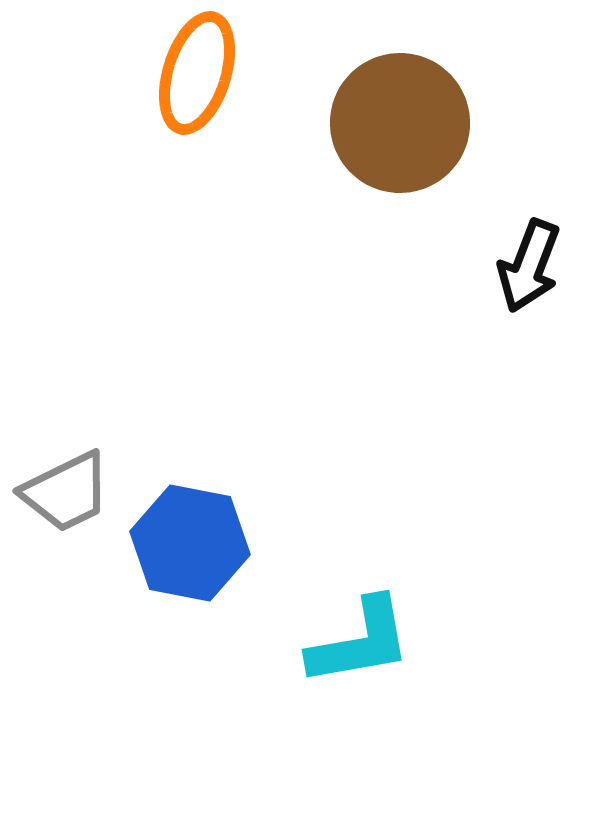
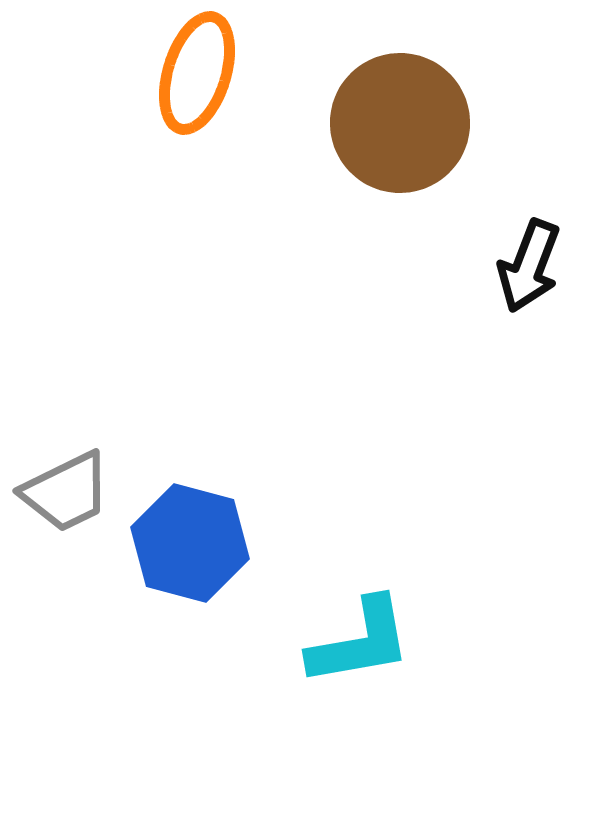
blue hexagon: rotated 4 degrees clockwise
